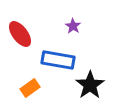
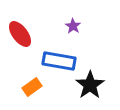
blue rectangle: moved 1 px right, 1 px down
orange rectangle: moved 2 px right, 1 px up
